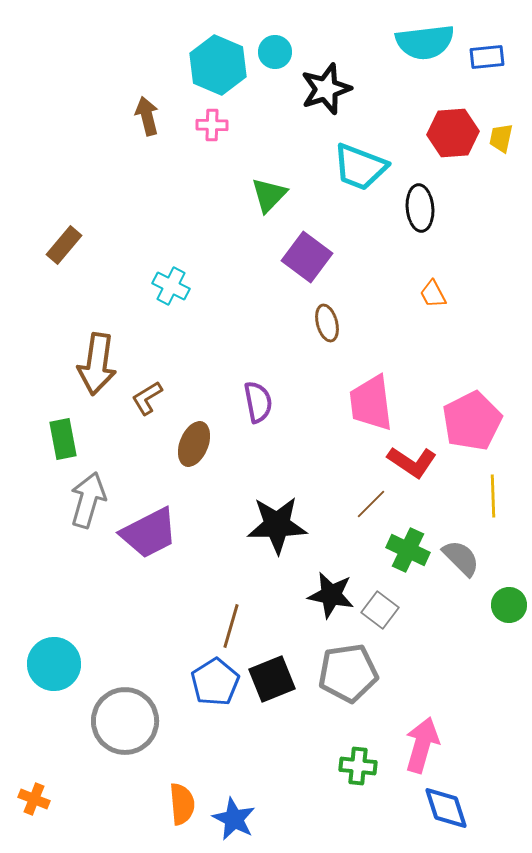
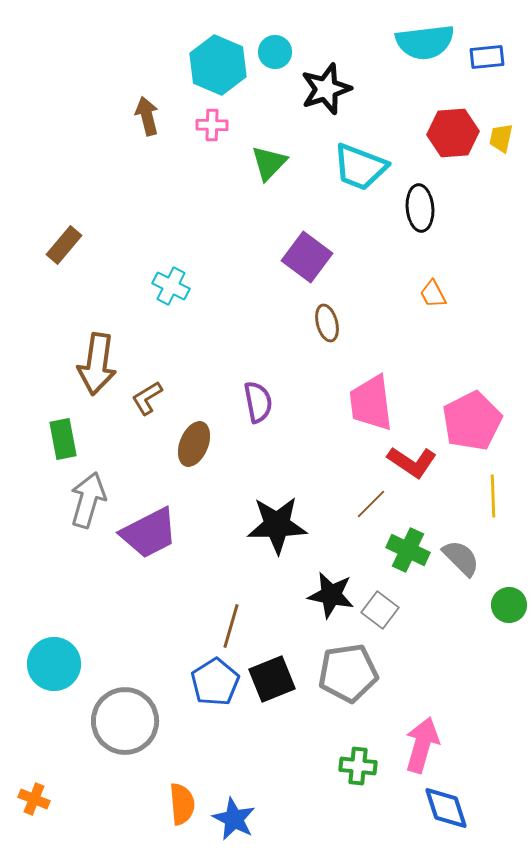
green triangle at (269, 195): moved 32 px up
